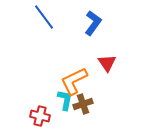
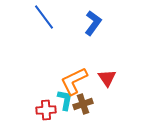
red triangle: moved 15 px down
red cross: moved 6 px right, 6 px up; rotated 18 degrees counterclockwise
